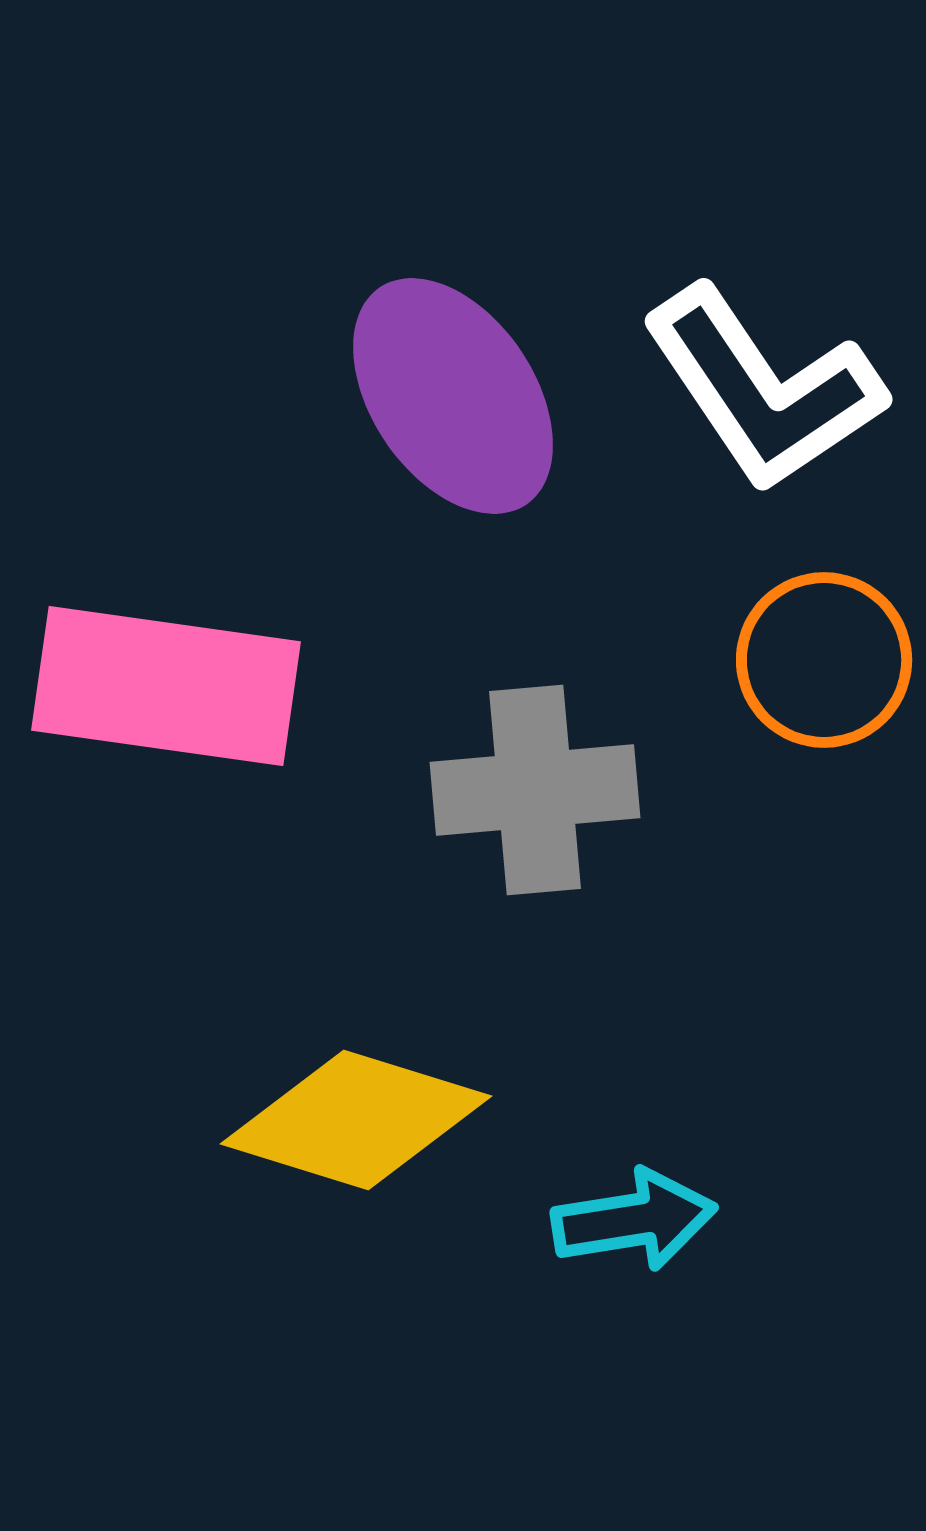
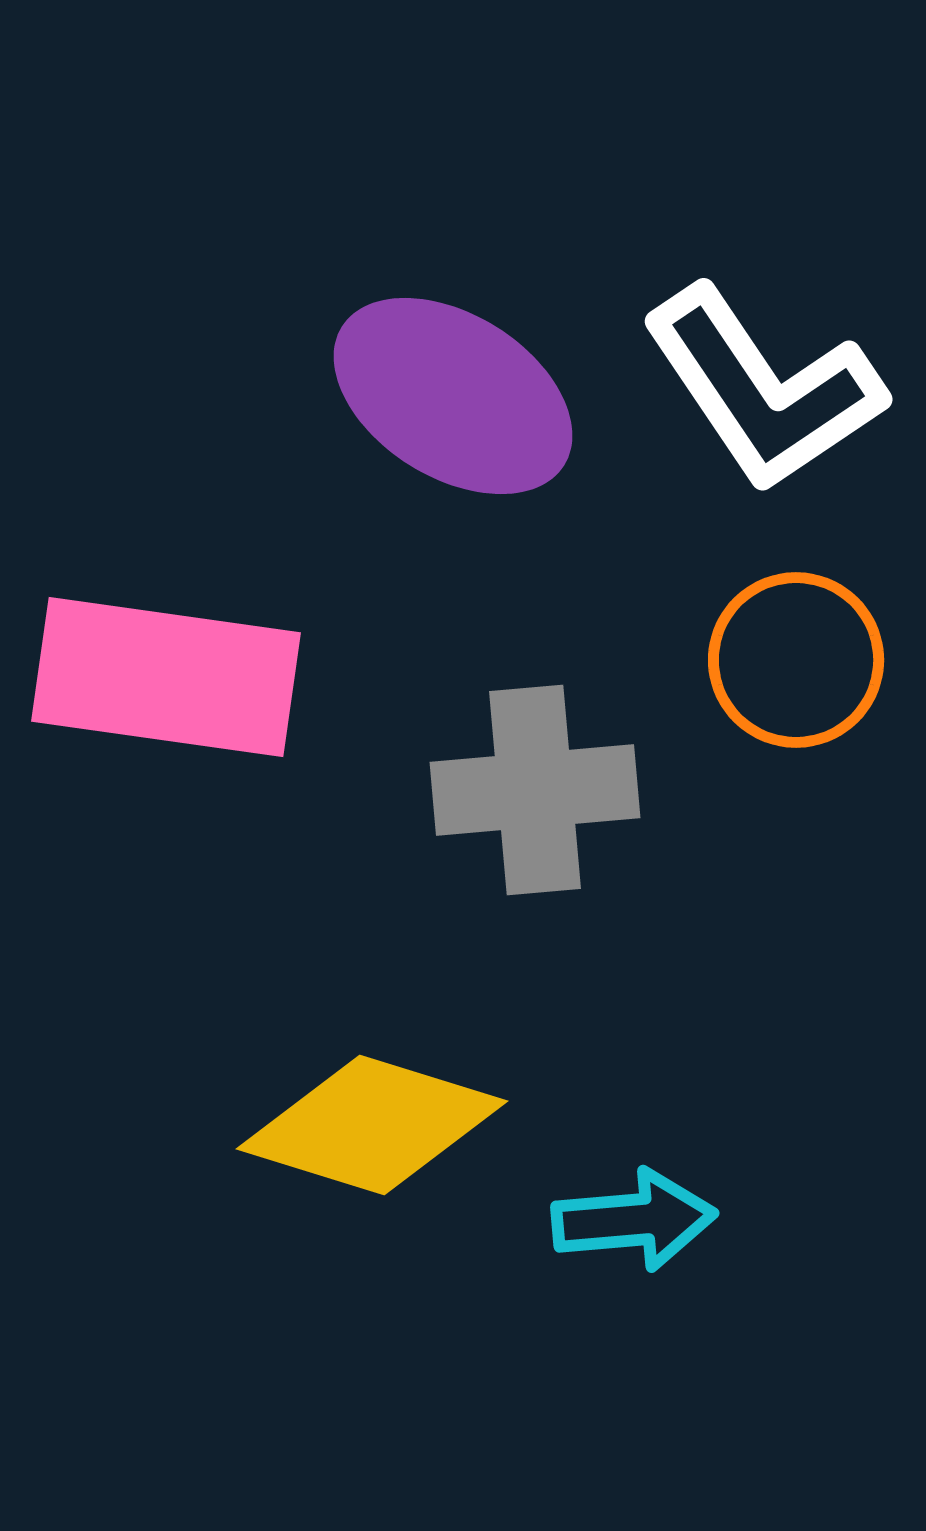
purple ellipse: rotated 24 degrees counterclockwise
orange circle: moved 28 px left
pink rectangle: moved 9 px up
yellow diamond: moved 16 px right, 5 px down
cyan arrow: rotated 4 degrees clockwise
